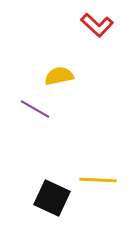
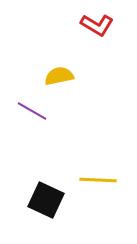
red L-shape: rotated 12 degrees counterclockwise
purple line: moved 3 px left, 2 px down
black square: moved 6 px left, 2 px down
